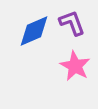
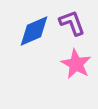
pink star: moved 1 px right, 2 px up
